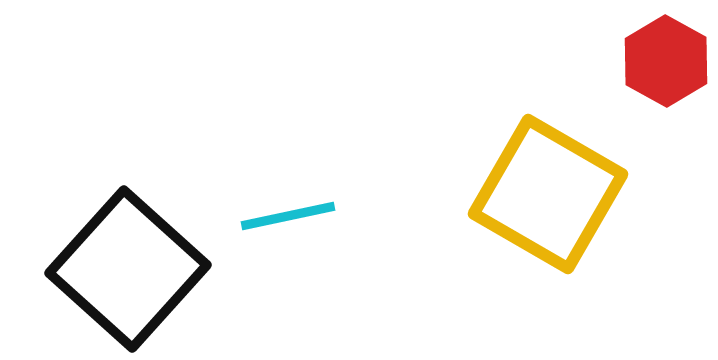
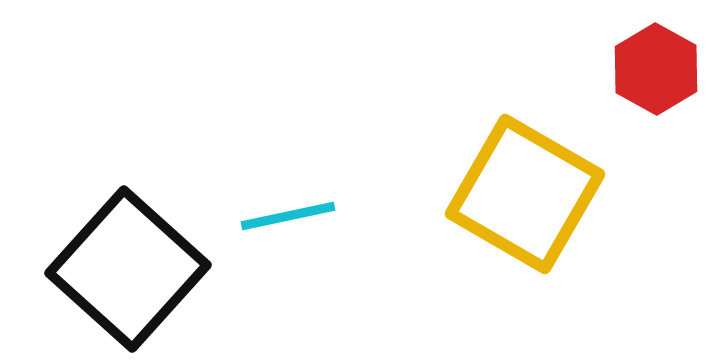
red hexagon: moved 10 px left, 8 px down
yellow square: moved 23 px left
